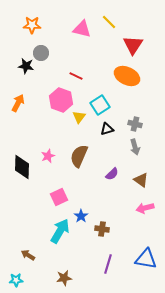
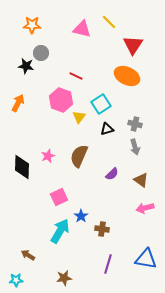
cyan square: moved 1 px right, 1 px up
